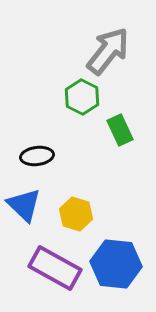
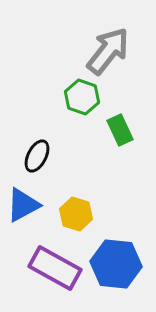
green hexagon: rotated 8 degrees counterclockwise
black ellipse: rotated 56 degrees counterclockwise
blue triangle: moved 1 px left; rotated 48 degrees clockwise
